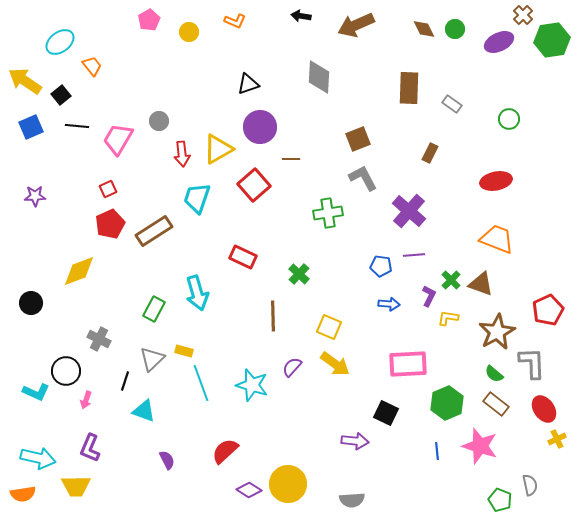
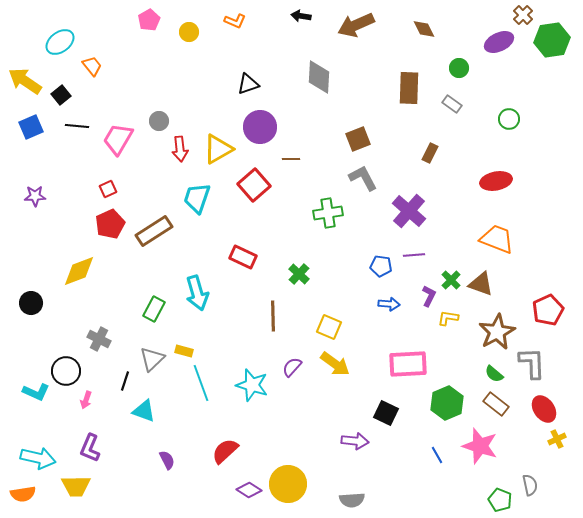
green circle at (455, 29): moved 4 px right, 39 px down
red arrow at (182, 154): moved 2 px left, 5 px up
blue line at (437, 451): moved 4 px down; rotated 24 degrees counterclockwise
